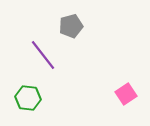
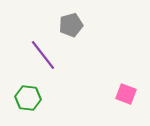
gray pentagon: moved 1 px up
pink square: rotated 35 degrees counterclockwise
